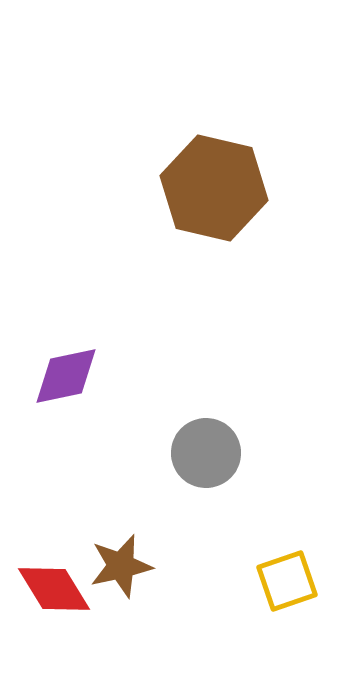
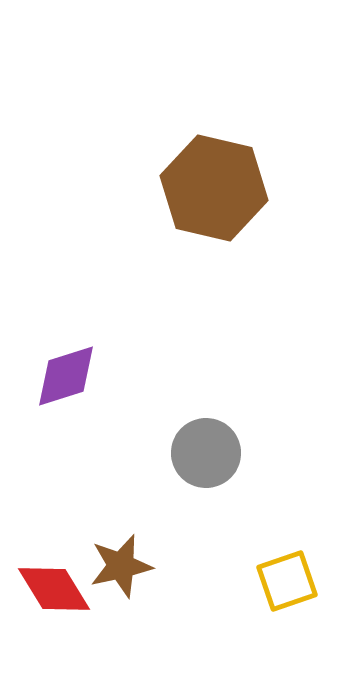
purple diamond: rotated 6 degrees counterclockwise
